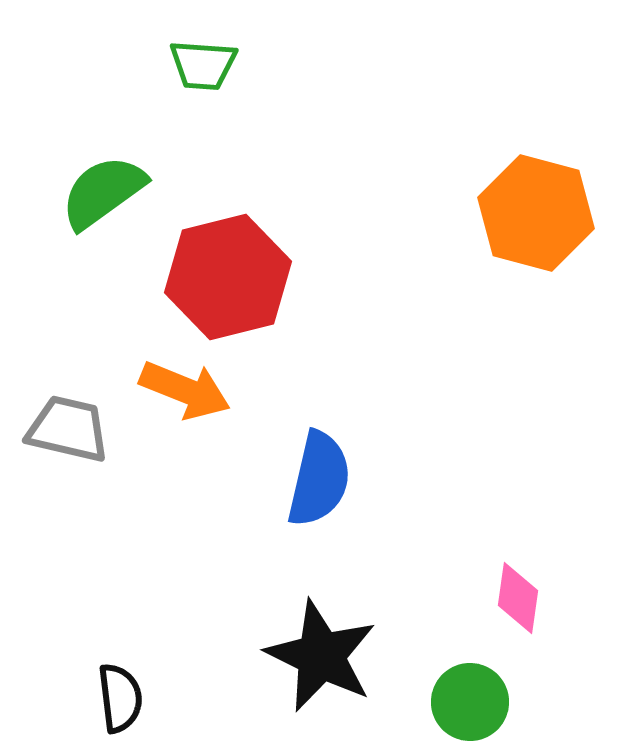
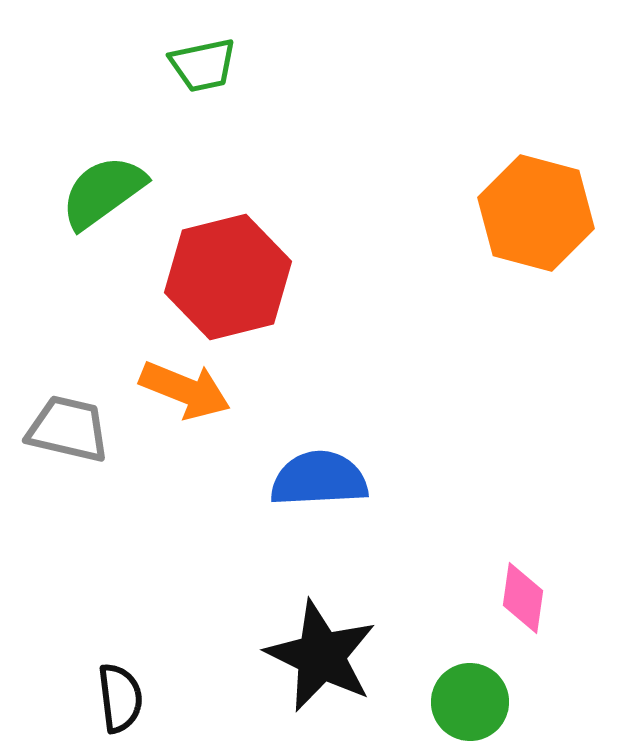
green trapezoid: rotated 16 degrees counterclockwise
blue semicircle: rotated 106 degrees counterclockwise
pink diamond: moved 5 px right
